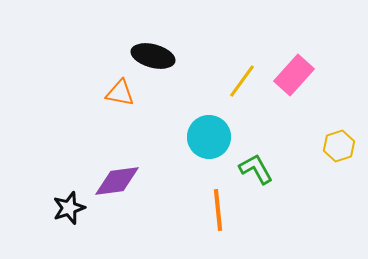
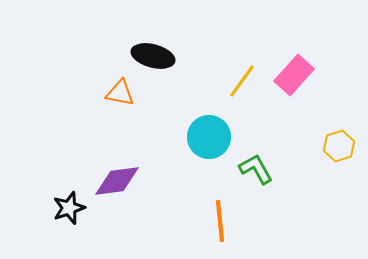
orange line: moved 2 px right, 11 px down
